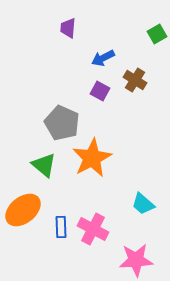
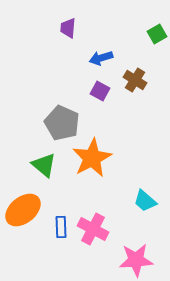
blue arrow: moved 2 px left; rotated 10 degrees clockwise
cyan trapezoid: moved 2 px right, 3 px up
